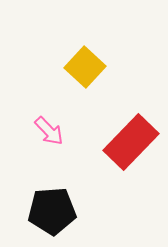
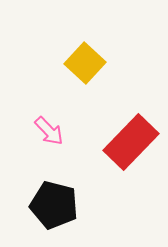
yellow square: moved 4 px up
black pentagon: moved 2 px right, 6 px up; rotated 18 degrees clockwise
